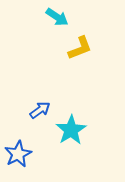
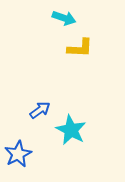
cyan arrow: moved 7 px right, 1 px down; rotated 15 degrees counterclockwise
yellow L-shape: rotated 24 degrees clockwise
cyan star: rotated 12 degrees counterclockwise
